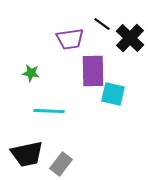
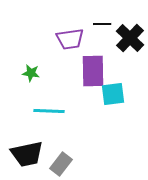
black line: rotated 36 degrees counterclockwise
cyan square: rotated 20 degrees counterclockwise
